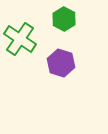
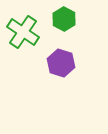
green cross: moved 3 px right, 7 px up
